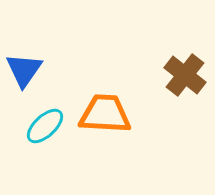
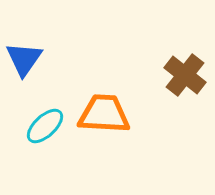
blue triangle: moved 11 px up
orange trapezoid: moved 1 px left
